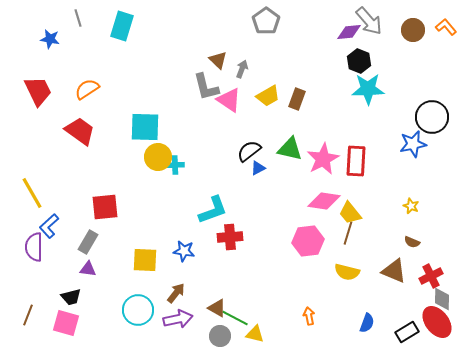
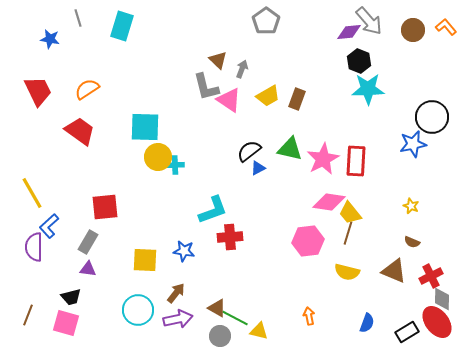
pink diamond at (324, 201): moved 5 px right, 1 px down
yellow triangle at (255, 334): moved 4 px right, 3 px up
